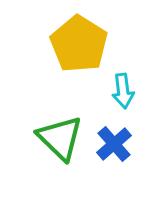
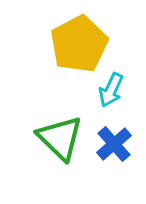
yellow pentagon: rotated 12 degrees clockwise
cyan arrow: moved 12 px left, 1 px up; rotated 32 degrees clockwise
